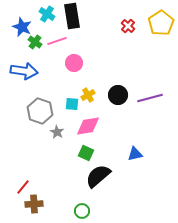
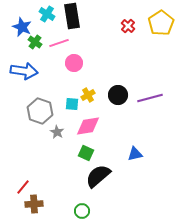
pink line: moved 2 px right, 2 px down
